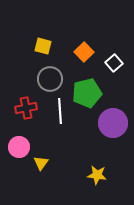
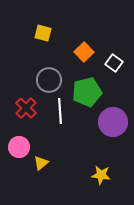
yellow square: moved 13 px up
white square: rotated 12 degrees counterclockwise
gray circle: moved 1 px left, 1 px down
green pentagon: moved 1 px up
red cross: rotated 35 degrees counterclockwise
purple circle: moved 1 px up
yellow triangle: rotated 14 degrees clockwise
yellow star: moved 4 px right
